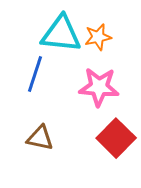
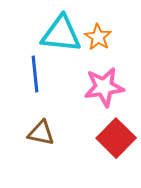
orange star: rotated 28 degrees counterclockwise
blue line: rotated 24 degrees counterclockwise
pink star: moved 5 px right; rotated 12 degrees counterclockwise
brown triangle: moved 1 px right, 5 px up
